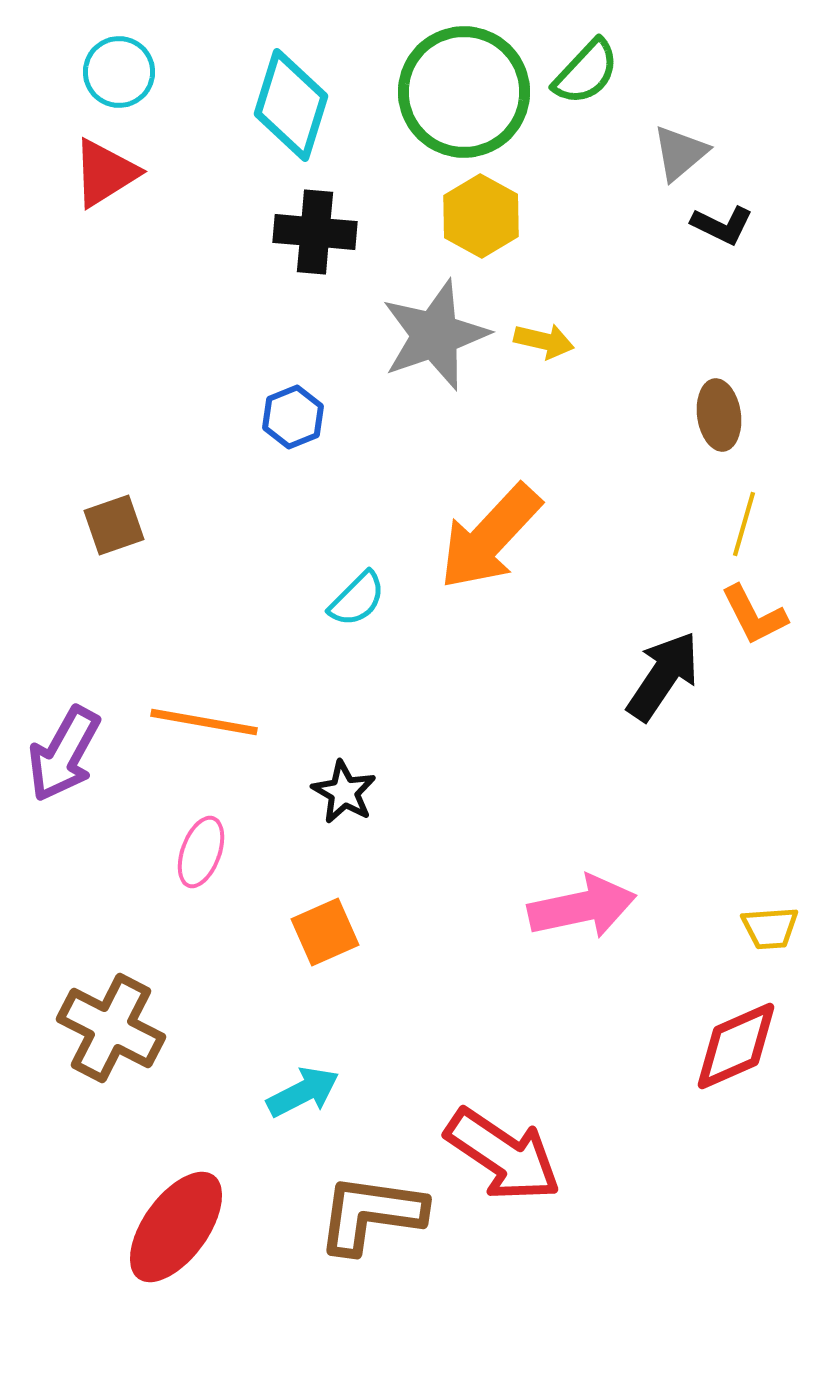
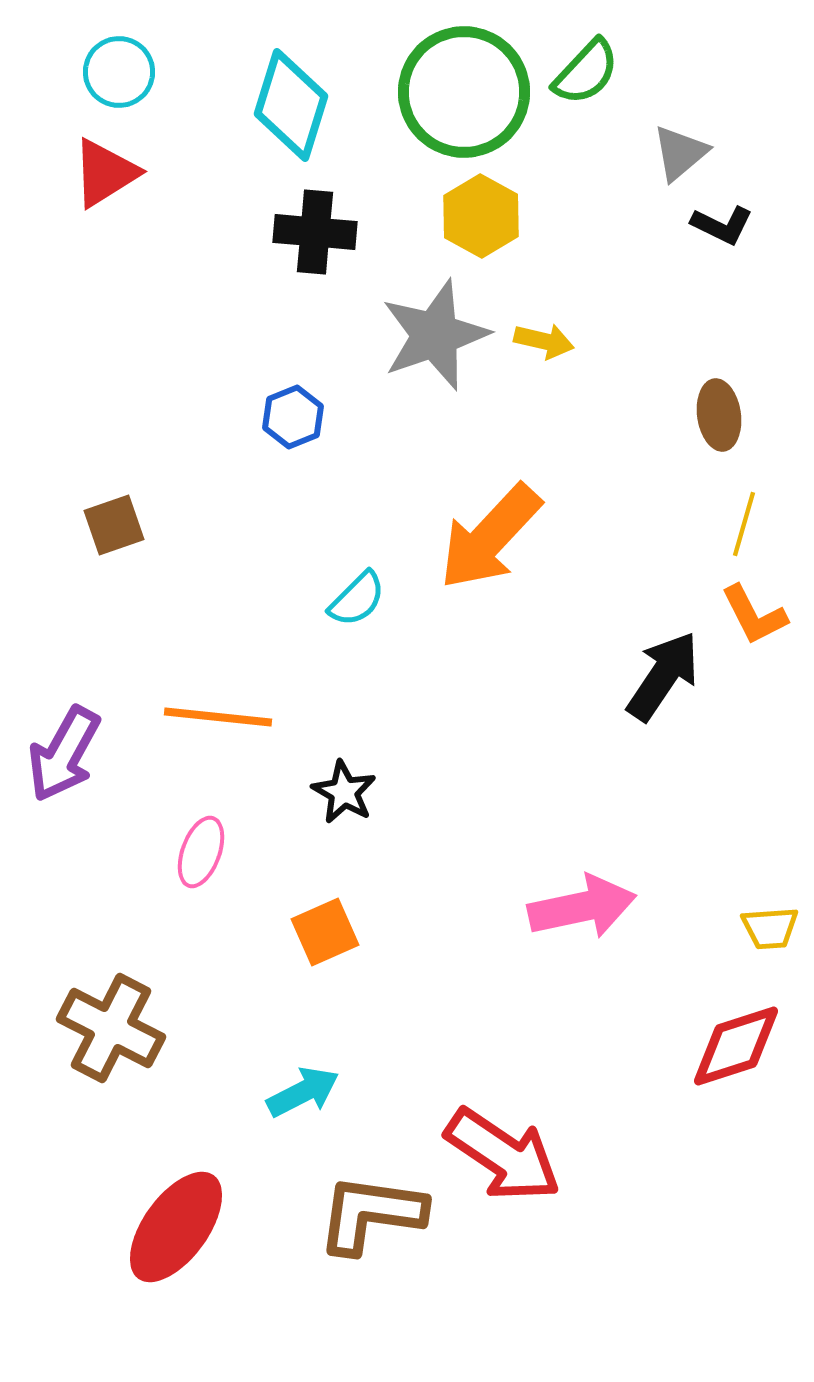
orange line: moved 14 px right, 5 px up; rotated 4 degrees counterclockwise
red diamond: rotated 6 degrees clockwise
